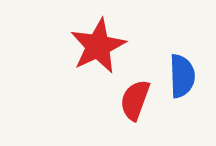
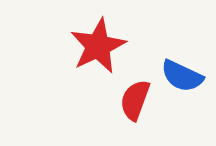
blue semicircle: rotated 117 degrees clockwise
